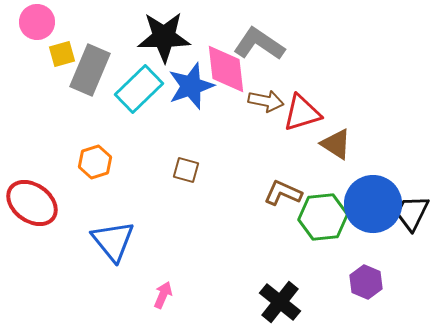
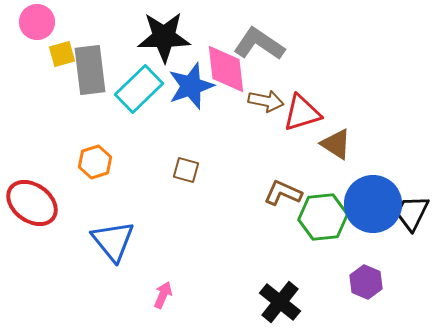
gray rectangle: rotated 30 degrees counterclockwise
